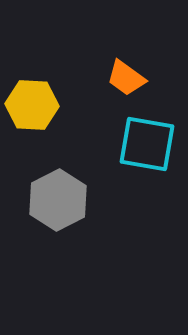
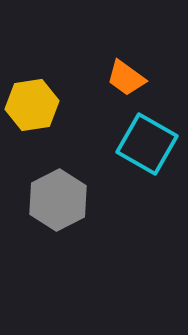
yellow hexagon: rotated 12 degrees counterclockwise
cyan square: rotated 20 degrees clockwise
